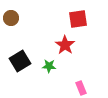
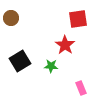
green star: moved 2 px right
